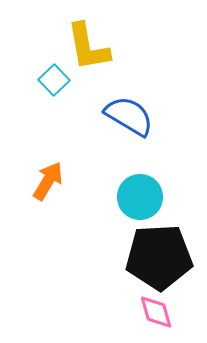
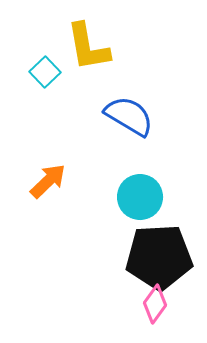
cyan square: moved 9 px left, 8 px up
orange arrow: rotated 15 degrees clockwise
pink diamond: moved 1 px left, 8 px up; rotated 51 degrees clockwise
